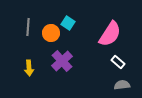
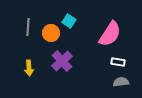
cyan square: moved 1 px right, 2 px up
white rectangle: rotated 32 degrees counterclockwise
gray semicircle: moved 1 px left, 3 px up
